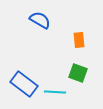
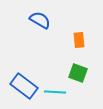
blue rectangle: moved 2 px down
